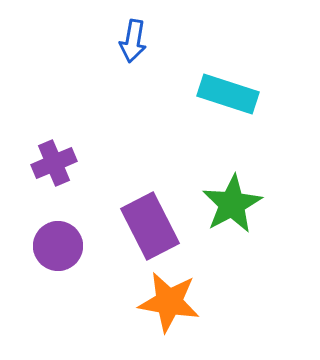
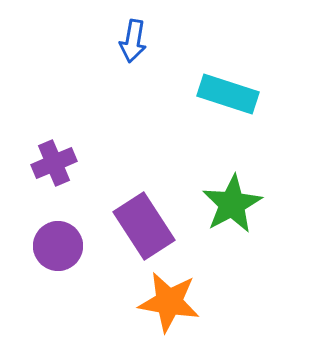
purple rectangle: moved 6 px left; rotated 6 degrees counterclockwise
